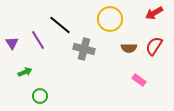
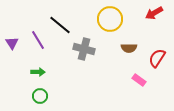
red semicircle: moved 3 px right, 12 px down
green arrow: moved 13 px right; rotated 24 degrees clockwise
